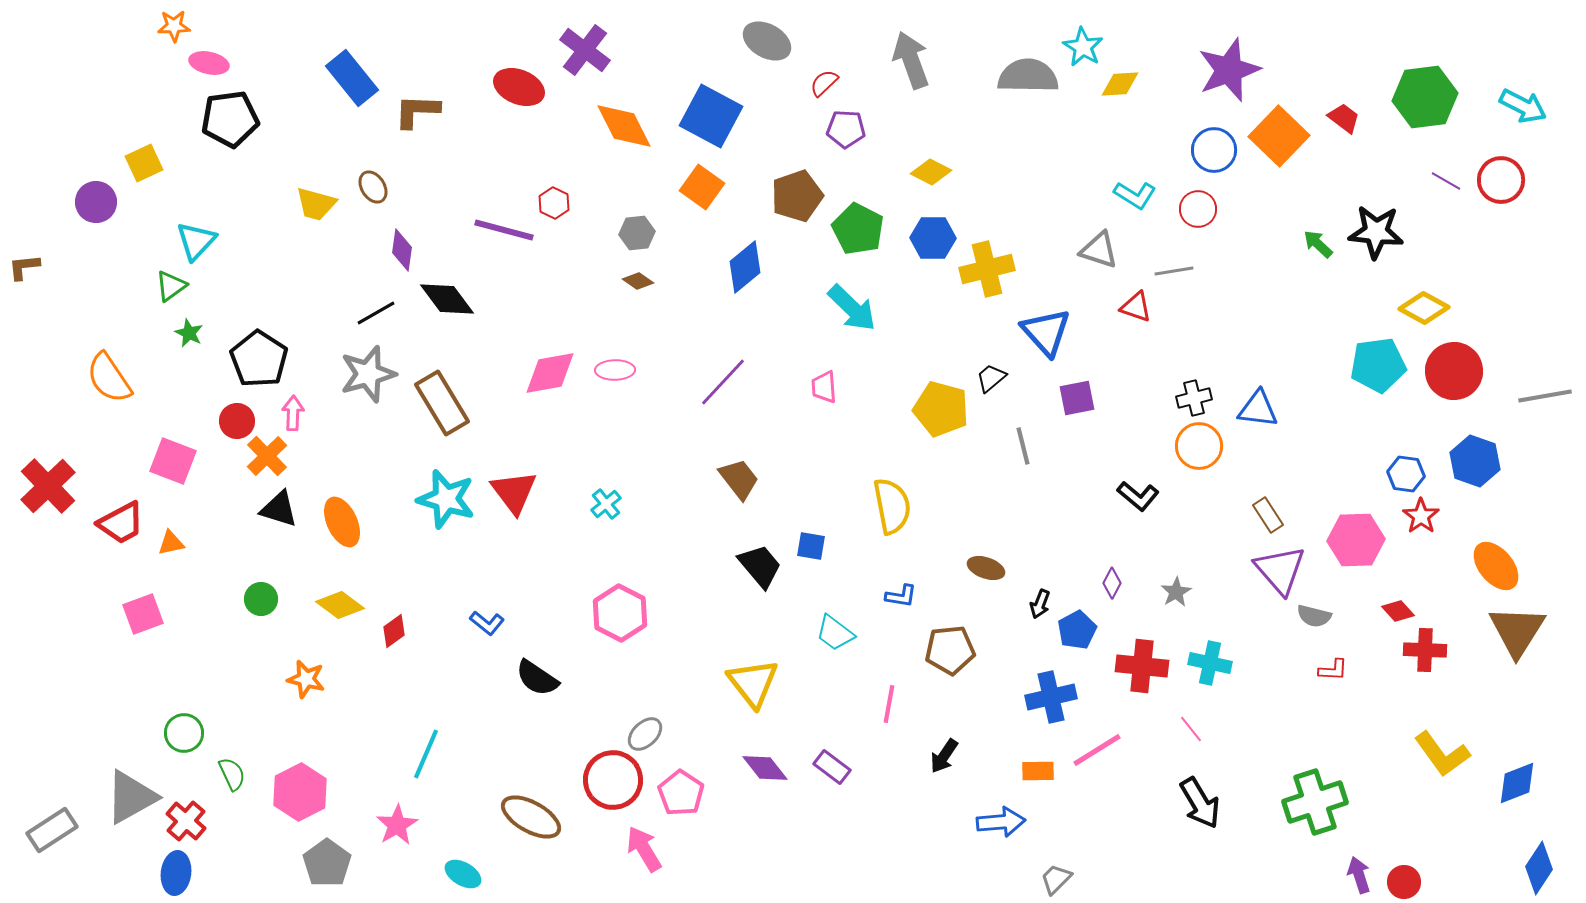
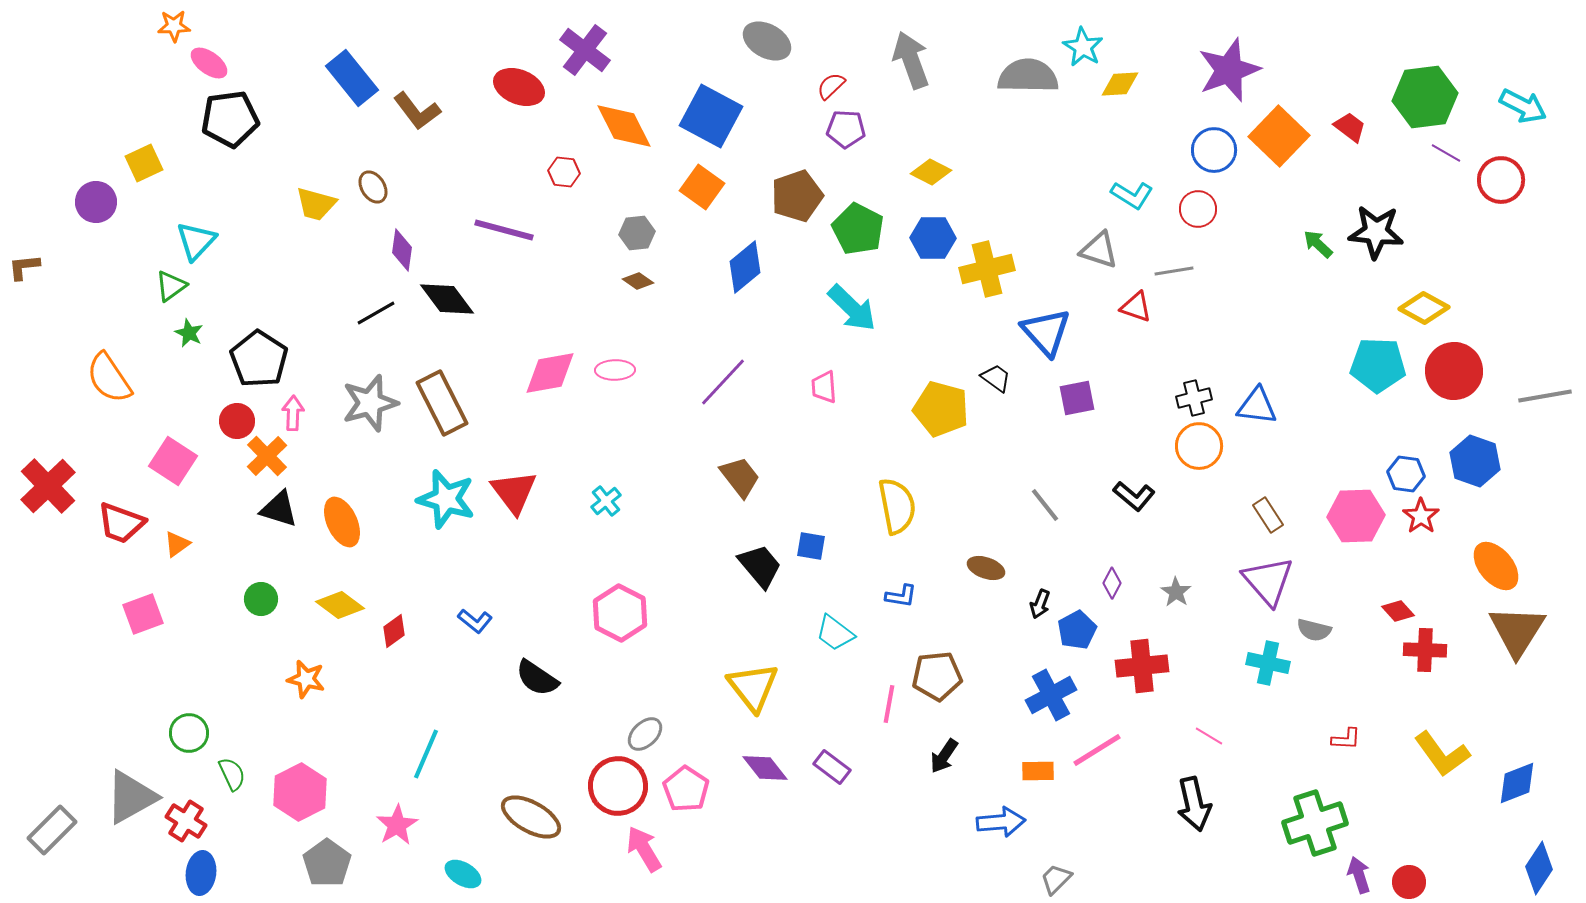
pink ellipse at (209, 63): rotated 24 degrees clockwise
red semicircle at (824, 83): moved 7 px right, 3 px down
brown L-shape at (417, 111): rotated 129 degrees counterclockwise
red trapezoid at (1344, 118): moved 6 px right, 9 px down
purple line at (1446, 181): moved 28 px up
cyan L-shape at (1135, 195): moved 3 px left
red hexagon at (554, 203): moved 10 px right, 31 px up; rotated 20 degrees counterclockwise
cyan pentagon at (1378, 365): rotated 10 degrees clockwise
gray star at (368, 374): moved 2 px right, 29 px down
black trapezoid at (991, 378): moved 5 px right; rotated 76 degrees clockwise
brown rectangle at (442, 403): rotated 4 degrees clockwise
blue triangle at (1258, 409): moved 1 px left, 3 px up
gray line at (1023, 446): moved 22 px right, 59 px down; rotated 24 degrees counterclockwise
pink square at (173, 461): rotated 12 degrees clockwise
brown trapezoid at (739, 479): moved 1 px right, 2 px up
black L-shape at (1138, 496): moved 4 px left
cyan cross at (606, 504): moved 3 px up
yellow semicircle at (892, 506): moved 5 px right
red trapezoid at (121, 523): rotated 48 degrees clockwise
pink hexagon at (1356, 540): moved 24 px up
orange triangle at (171, 543): moved 6 px right, 1 px down; rotated 24 degrees counterclockwise
purple triangle at (1280, 570): moved 12 px left, 11 px down
gray star at (1176, 592): rotated 8 degrees counterclockwise
gray semicircle at (1314, 616): moved 14 px down
blue L-shape at (487, 623): moved 12 px left, 2 px up
brown pentagon at (950, 650): moved 13 px left, 26 px down
cyan cross at (1210, 663): moved 58 px right
red cross at (1142, 666): rotated 12 degrees counterclockwise
red L-shape at (1333, 670): moved 13 px right, 69 px down
yellow triangle at (753, 683): moved 4 px down
blue cross at (1051, 697): moved 2 px up; rotated 15 degrees counterclockwise
pink line at (1191, 729): moved 18 px right, 7 px down; rotated 20 degrees counterclockwise
green circle at (184, 733): moved 5 px right
red circle at (613, 780): moved 5 px right, 6 px down
pink pentagon at (681, 793): moved 5 px right, 4 px up
green cross at (1315, 802): moved 21 px down
black arrow at (1200, 803): moved 6 px left, 1 px down; rotated 18 degrees clockwise
red cross at (186, 821): rotated 9 degrees counterclockwise
gray rectangle at (52, 830): rotated 12 degrees counterclockwise
blue ellipse at (176, 873): moved 25 px right
red circle at (1404, 882): moved 5 px right
